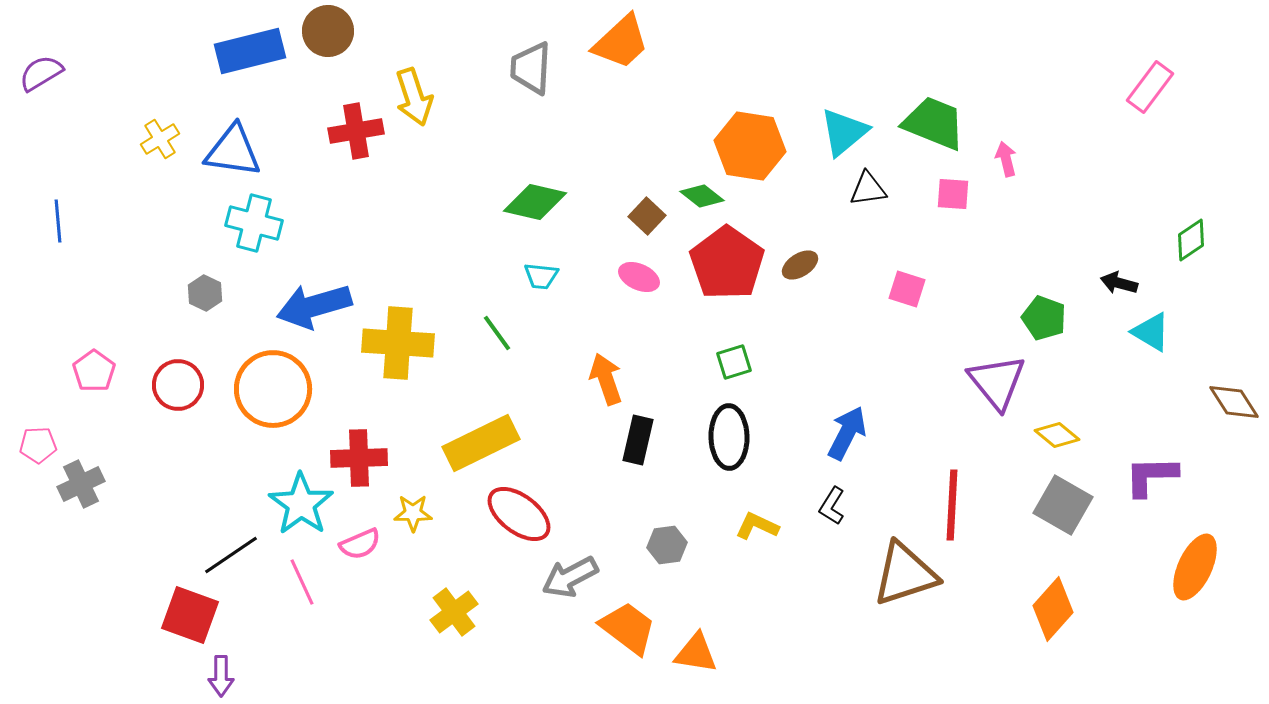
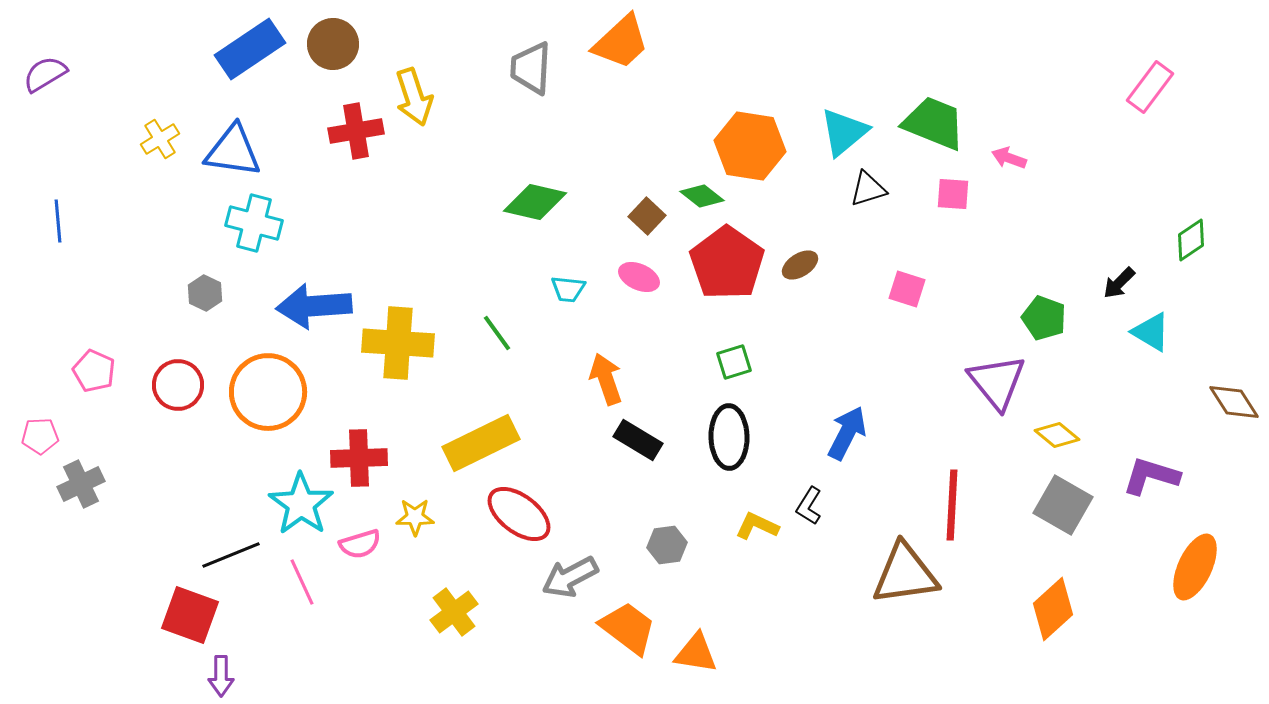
brown circle at (328, 31): moved 5 px right, 13 px down
blue rectangle at (250, 51): moved 2 px up; rotated 20 degrees counterclockwise
purple semicircle at (41, 73): moved 4 px right, 1 px down
pink arrow at (1006, 159): moved 3 px right, 1 px up; rotated 56 degrees counterclockwise
black triangle at (868, 189): rotated 9 degrees counterclockwise
cyan trapezoid at (541, 276): moved 27 px right, 13 px down
black arrow at (1119, 283): rotated 60 degrees counterclockwise
blue arrow at (314, 306): rotated 12 degrees clockwise
pink pentagon at (94, 371): rotated 12 degrees counterclockwise
orange circle at (273, 389): moved 5 px left, 3 px down
black rectangle at (638, 440): rotated 72 degrees counterclockwise
pink pentagon at (38, 445): moved 2 px right, 9 px up
purple L-shape at (1151, 476): rotated 18 degrees clockwise
black L-shape at (832, 506): moved 23 px left
yellow star at (413, 513): moved 2 px right, 4 px down
pink semicircle at (360, 544): rotated 6 degrees clockwise
black line at (231, 555): rotated 12 degrees clockwise
brown triangle at (905, 574): rotated 10 degrees clockwise
orange diamond at (1053, 609): rotated 6 degrees clockwise
